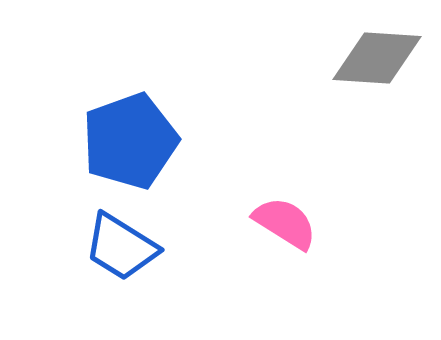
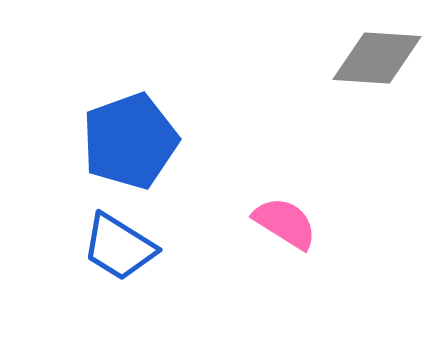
blue trapezoid: moved 2 px left
